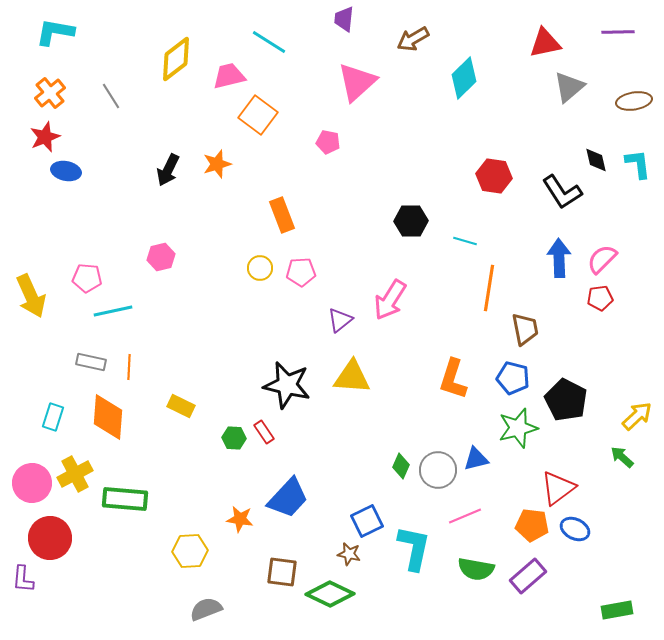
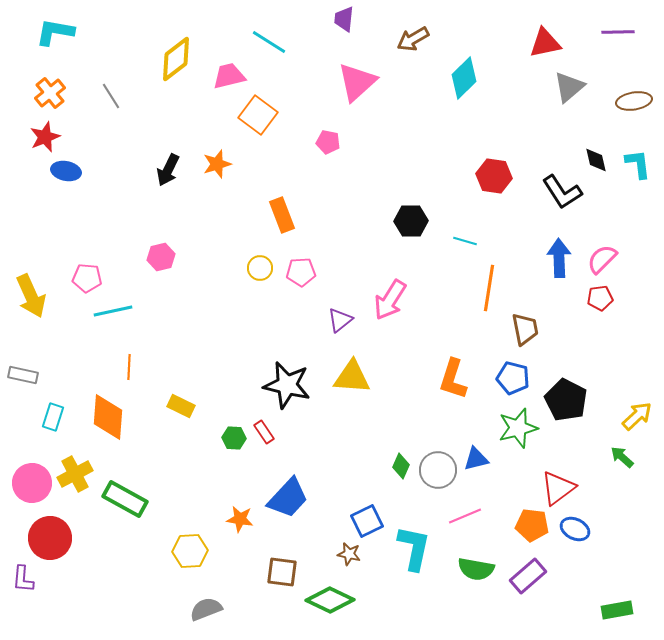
gray rectangle at (91, 362): moved 68 px left, 13 px down
green rectangle at (125, 499): rotated 24 degrees clockwise
green diamond at (330, 594): moved 6 px down
